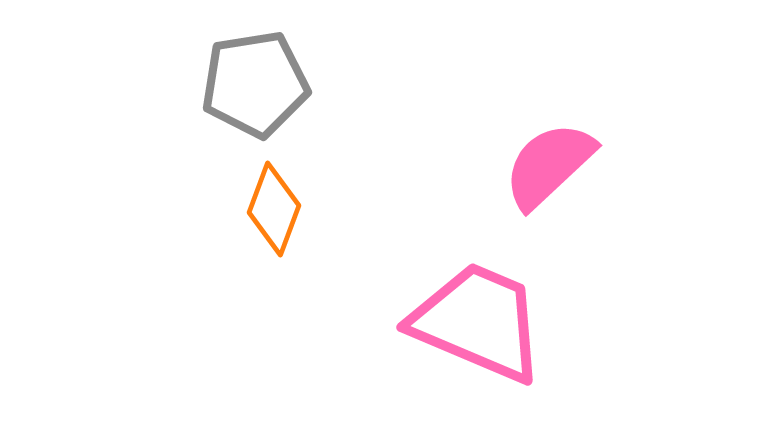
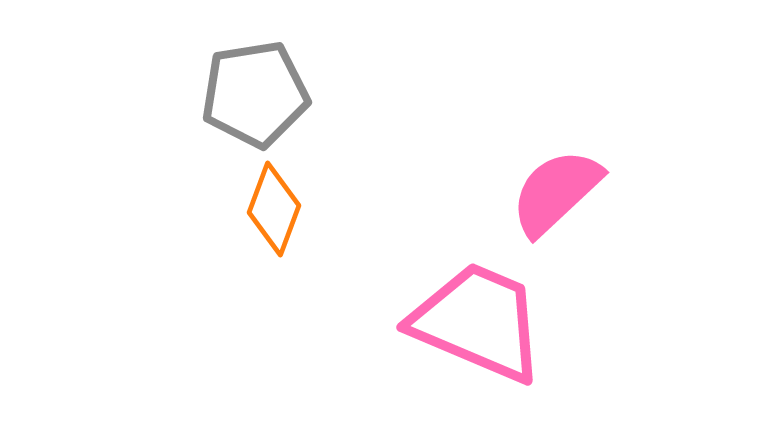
gray pentagon: moved 10 px down
pink semicircle: moved 7 px right, 27 px down
